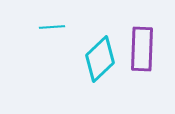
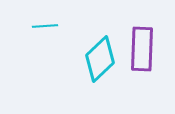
cyan line: moved 7 px left, 1 px up
